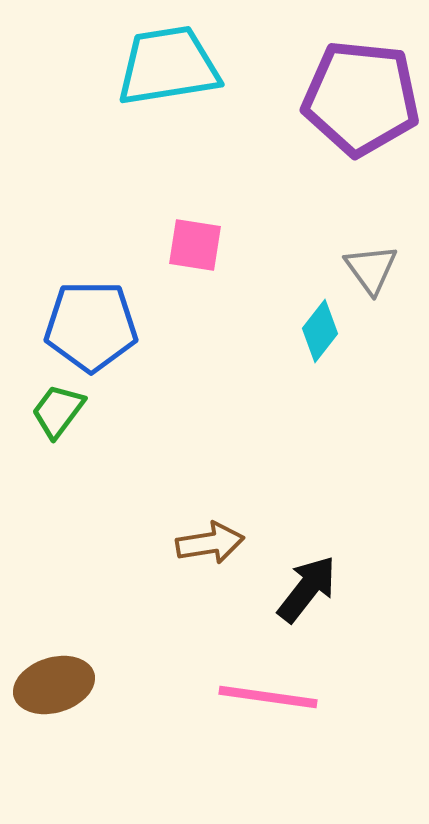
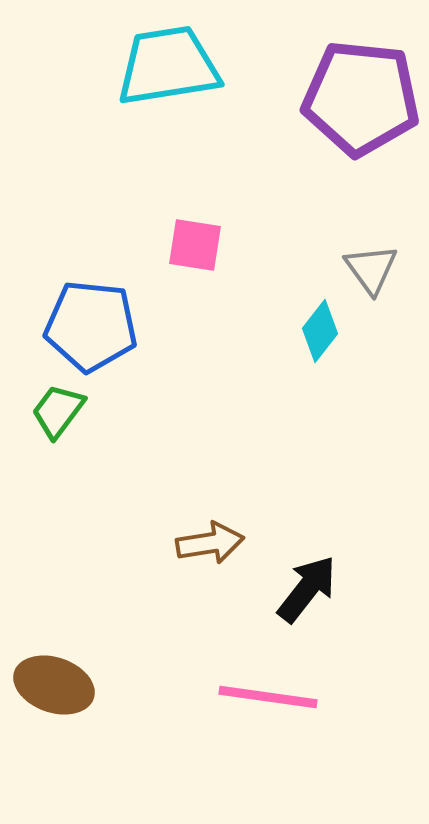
blue pentagon: rotated 6 degrees clockwise
brown ellipse: rotated 36 degrees clockwise
